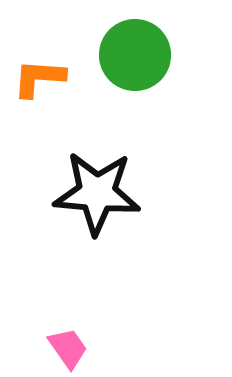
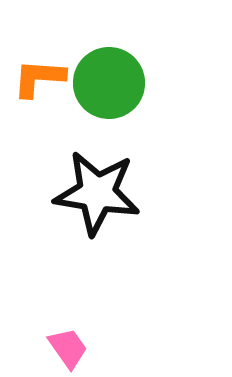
green circle: moved 26 px left, 28 px down
black star: rotated 4 degrees clockwise
